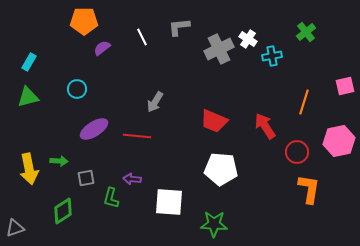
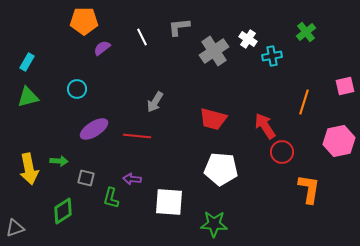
gray cross: moved 5 px left, 2 px down; rotated 8 degrees counterclockwise
cyan rectangle: moved 2 px left
red trapezoid: moved 1 px left, 2 px up; rotated 8 degrees counterclockwise
red circle: moved 15 px left
gray square: rotated 24 degrees clockwise
